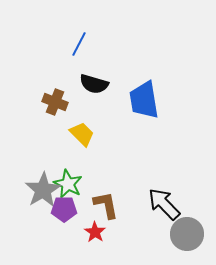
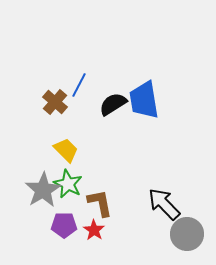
blue line: moved 41 px down
black semicircle: moved 19 px right, 20 px down; rotated 132 degrees clockwise
brown cross: rotated 20 degrees clockwise
yellow trapezoid: moved 16 px left, 16 px down
brown L-shape: moved 6 px left, 2 px up
purple pentagon: moved 16 px down
red star: moved 1 px left, 2 px up
